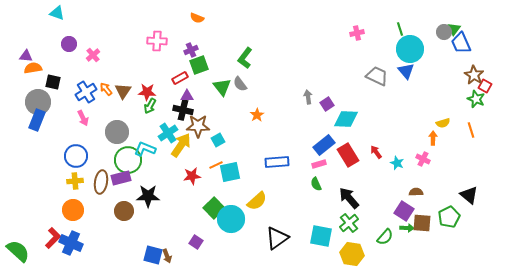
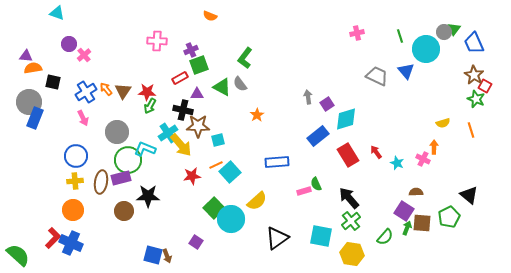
orange semicircle at (197, 18): moved 13 px right, 2 px up
green line at (400, 29): moved 7 px down
blue trapezoid at (461, 43): moved 13 px right
cyan circle at (410, 49): moved 16 px right
pink cross at (93, 55): moved 9 px left
green triangle at (222, 87): rotated 24 degrees counterclockwise
purple triangle at (187, 96): moved 10 px right, 2 px up
gray circle at (38, 102): moved 9 px left
cyan diamond at (346, 119): rotated 20 degrees counterclockwise
blue rectangle at (37, 120): moved 2 px left, 2 px up
orange arrow at (433, 138): moved 1 px right, 9 px down
cyan square at (218, 140): rotated 16 degrees clockwise
yellow arrow at (181, 145): rotated 105 degrees clockwise
blue rectangle at (324, 145): moved 6 px left, 9 px up
pink rectangle at (319, 164): moved 15 px left, 27 px down
cyan square at (230, 172): rotated 30 degrees counterclockwise
green cross at (349, 223): moved 2 px right, 2 px up
green arrow at (407, 228): rotated 72 degrees counterclockwise
green semicircle at (18, 251): moved 4 px down
